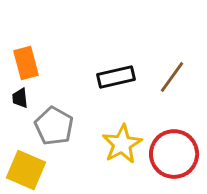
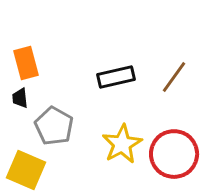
brown line: moved 2 px right
